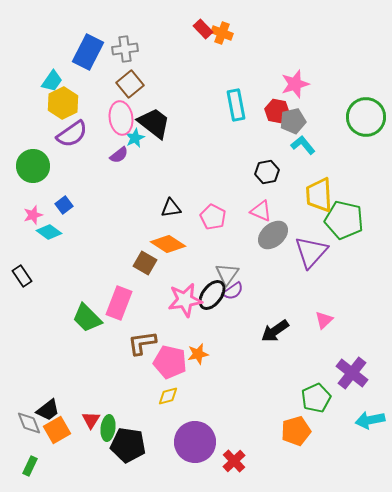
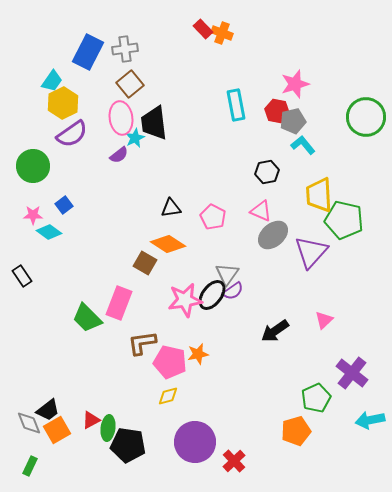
black trapezoid at (154, 123): rotated 135 degrees counterclockwise
pink star at (33, 215): rotated 18 degrees clockwise
red triangle at (91, 420): rotated 30 degrees clockwise
